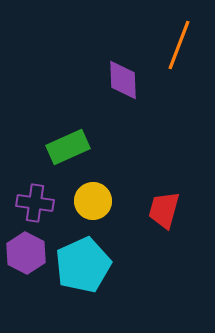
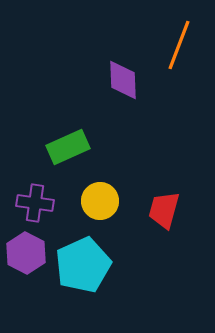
yellow circle: moved 7 px right
